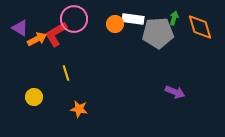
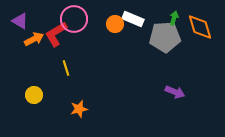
white rectangle: rotated 15 degrees clockwise
purple triangle: moved 7 px up
gray pentagon: moved 7 px right, 4 px down
orange arrow: moved 3 px left
yellow line: moved 5 px up
yellow circle: moved 2 px up
orange star: rotated 24 degrees counterclockwise
